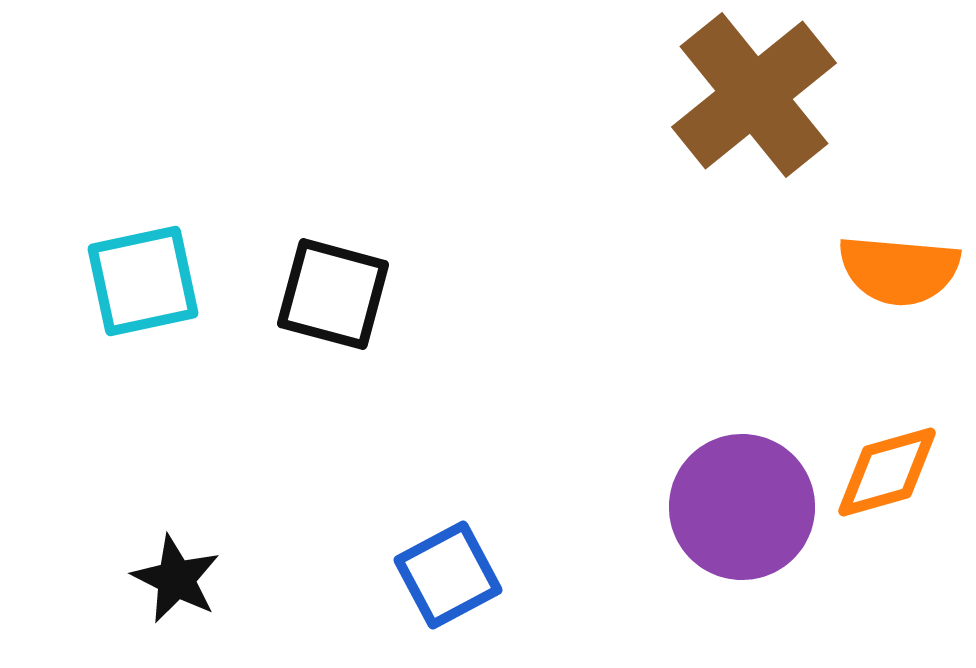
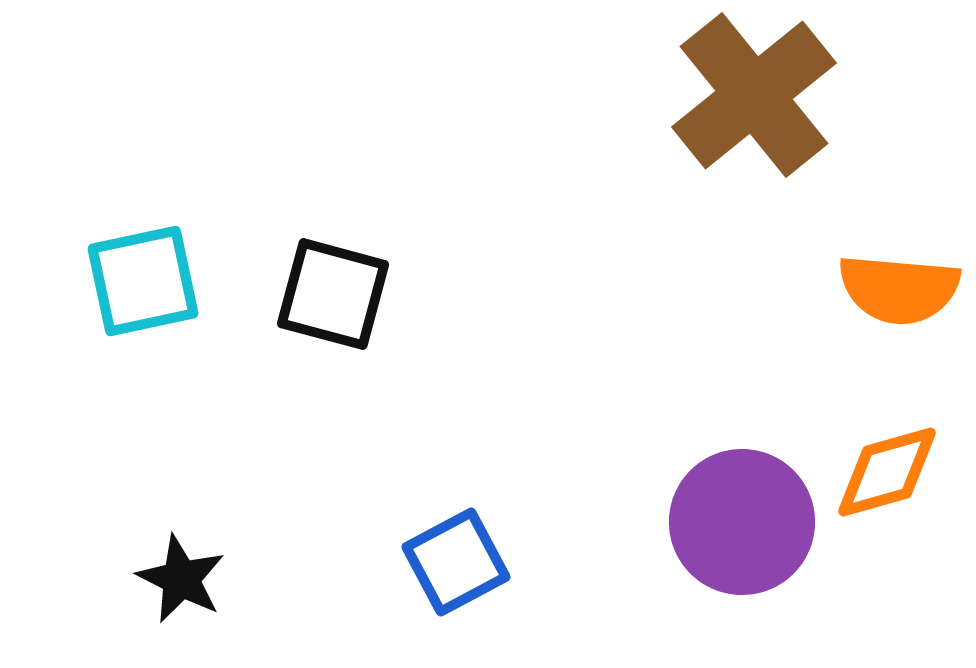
orange semicircle: moved 19 px down
purple circle: moved 15 px down
blue square: moved 8 px right, 13 px up
black star: moved 5 px right
